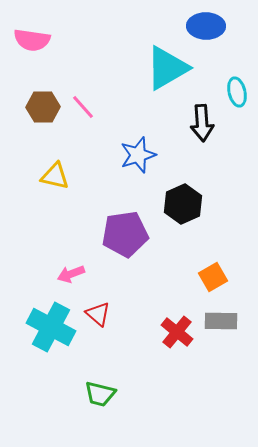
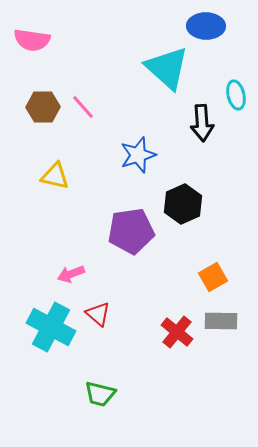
cyan triangle: rotated 48 degrees counterclockwise
cyan ellipse: moved 1 px left, 3 px down
purple pentagon: moved 6 px right, 3 px up
